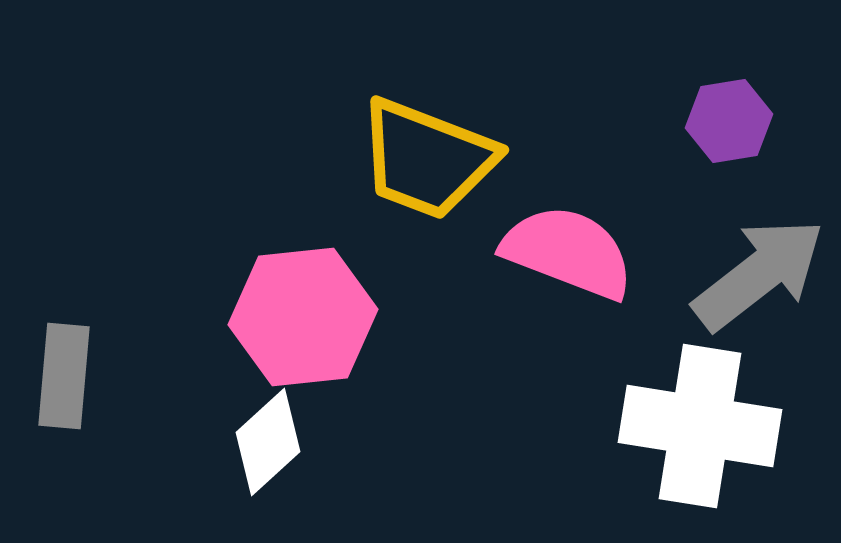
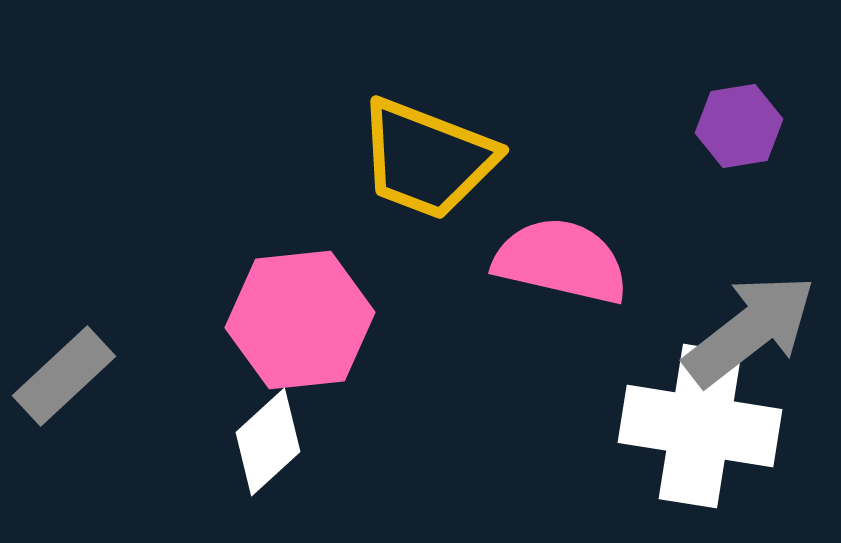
purple hexagon: moved 10 px right, 5 px down
pink semicircle: moved 7 px left, 9 px down; rotated 8 degrees counterclockwise
gray arrow: moved 9 px left, 56 px down
pink hexagon: moved 3 px left, 3 px down
gray rectangle: rotated 42 degrees clockwise
